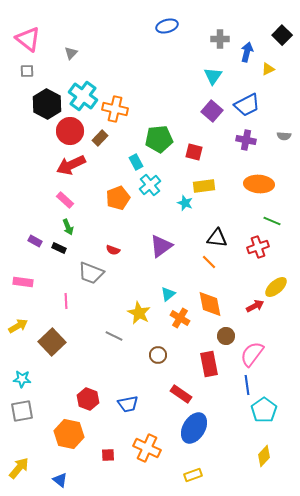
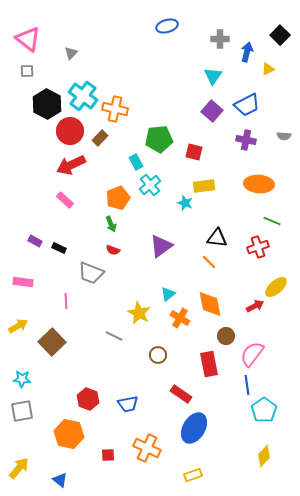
black square at (282, 35): moved 2 px left
green arrow at (68, 227): moved 43 px right, 3 px up
